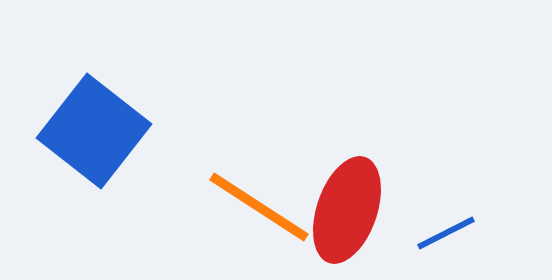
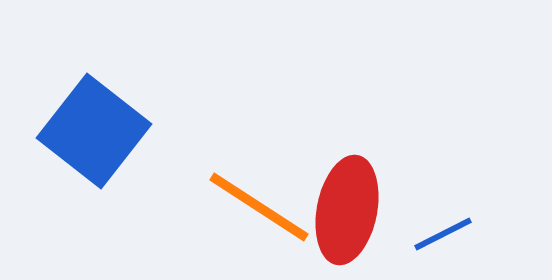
red ellipse: rotated 8 degrees counterclockwise
blue line: moved 3 px left, 1 px down
